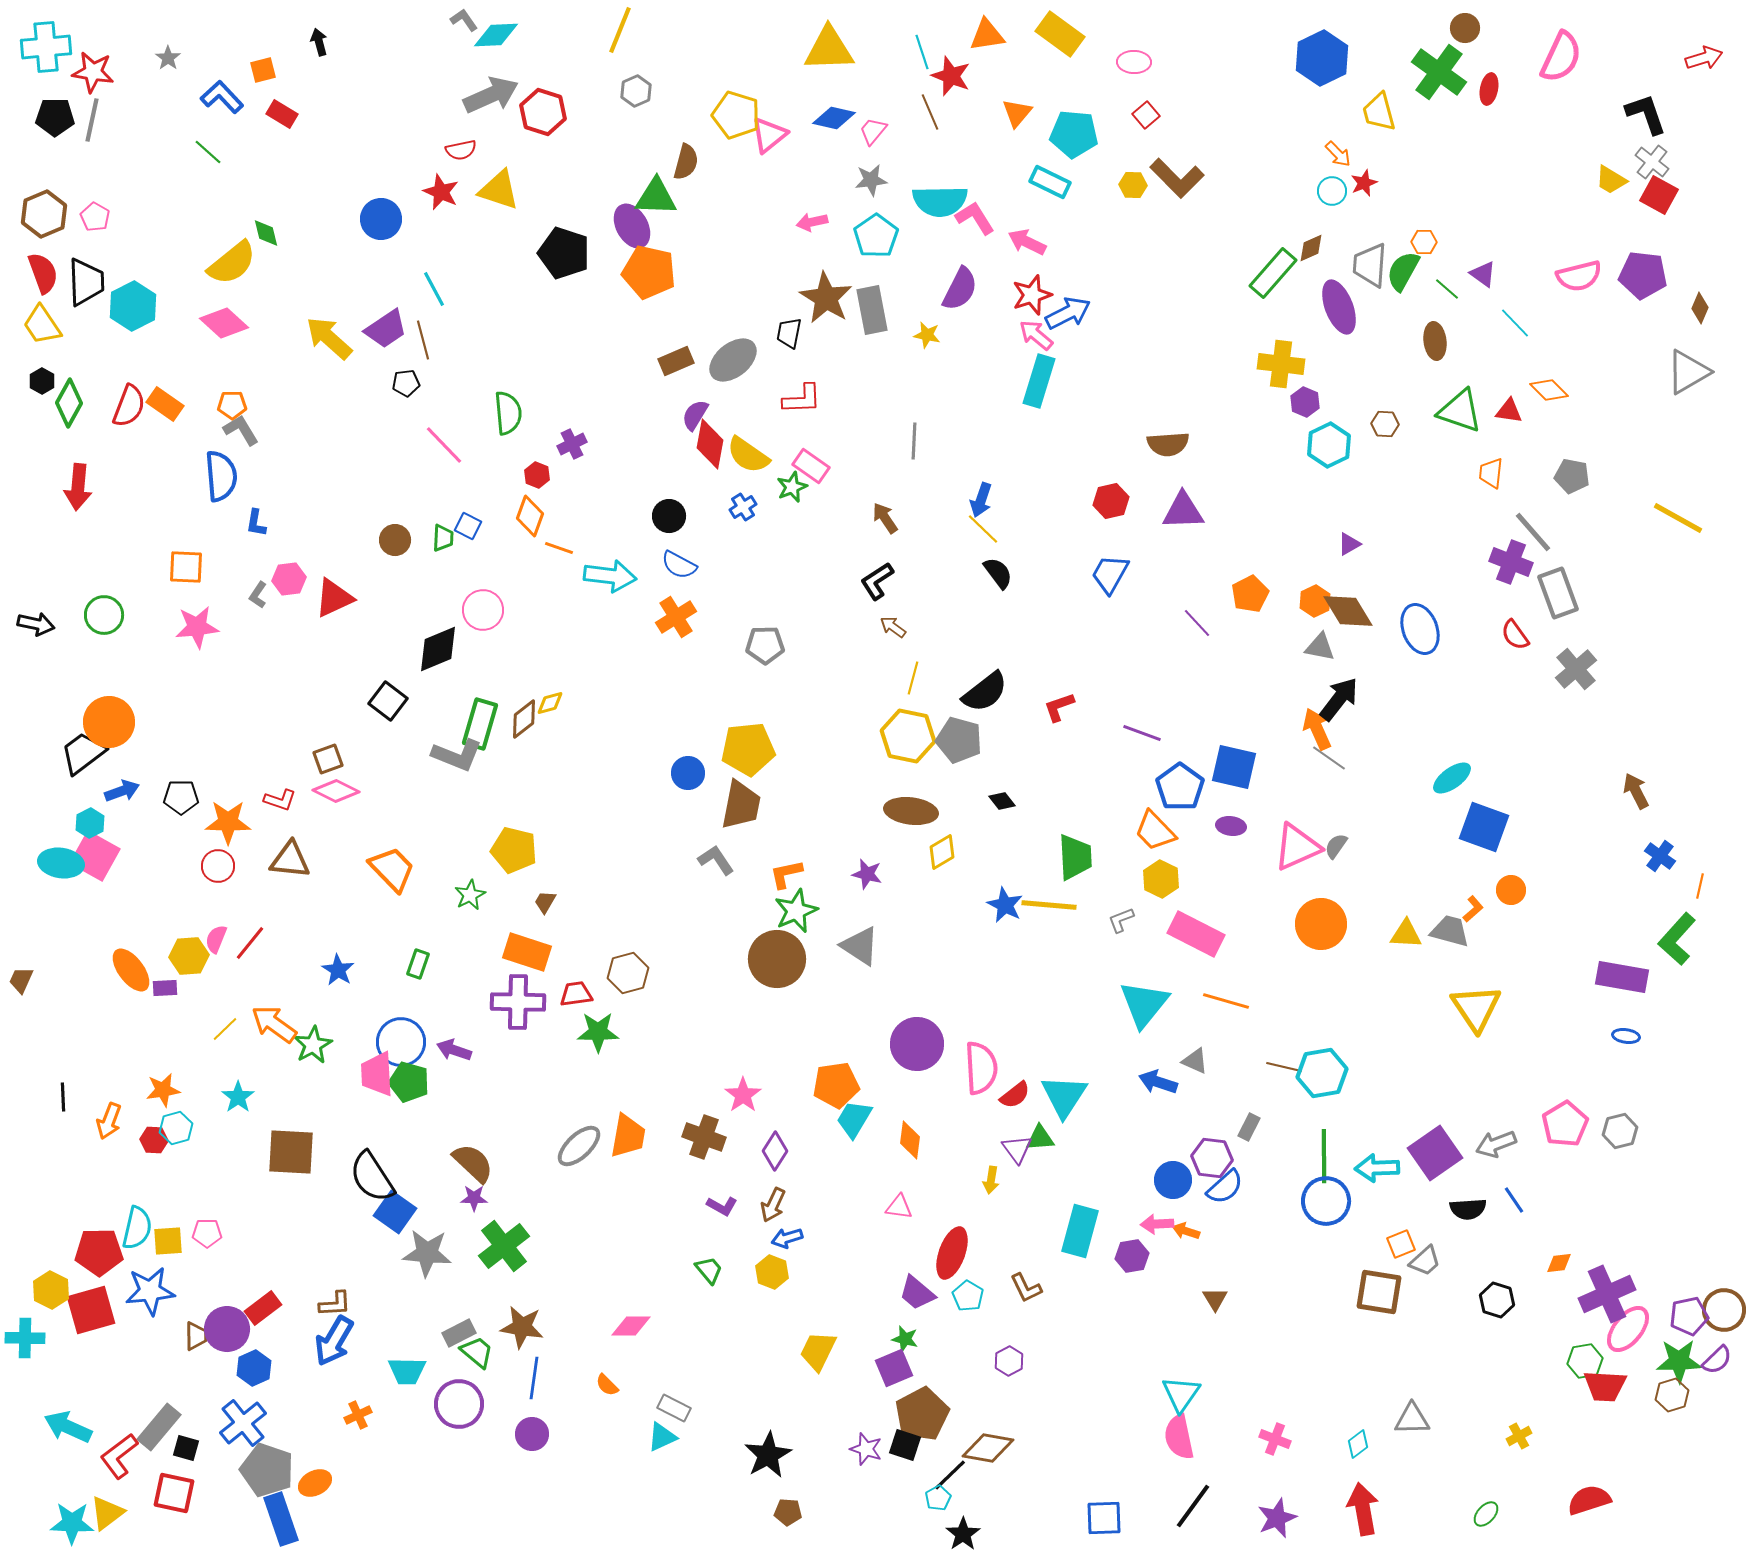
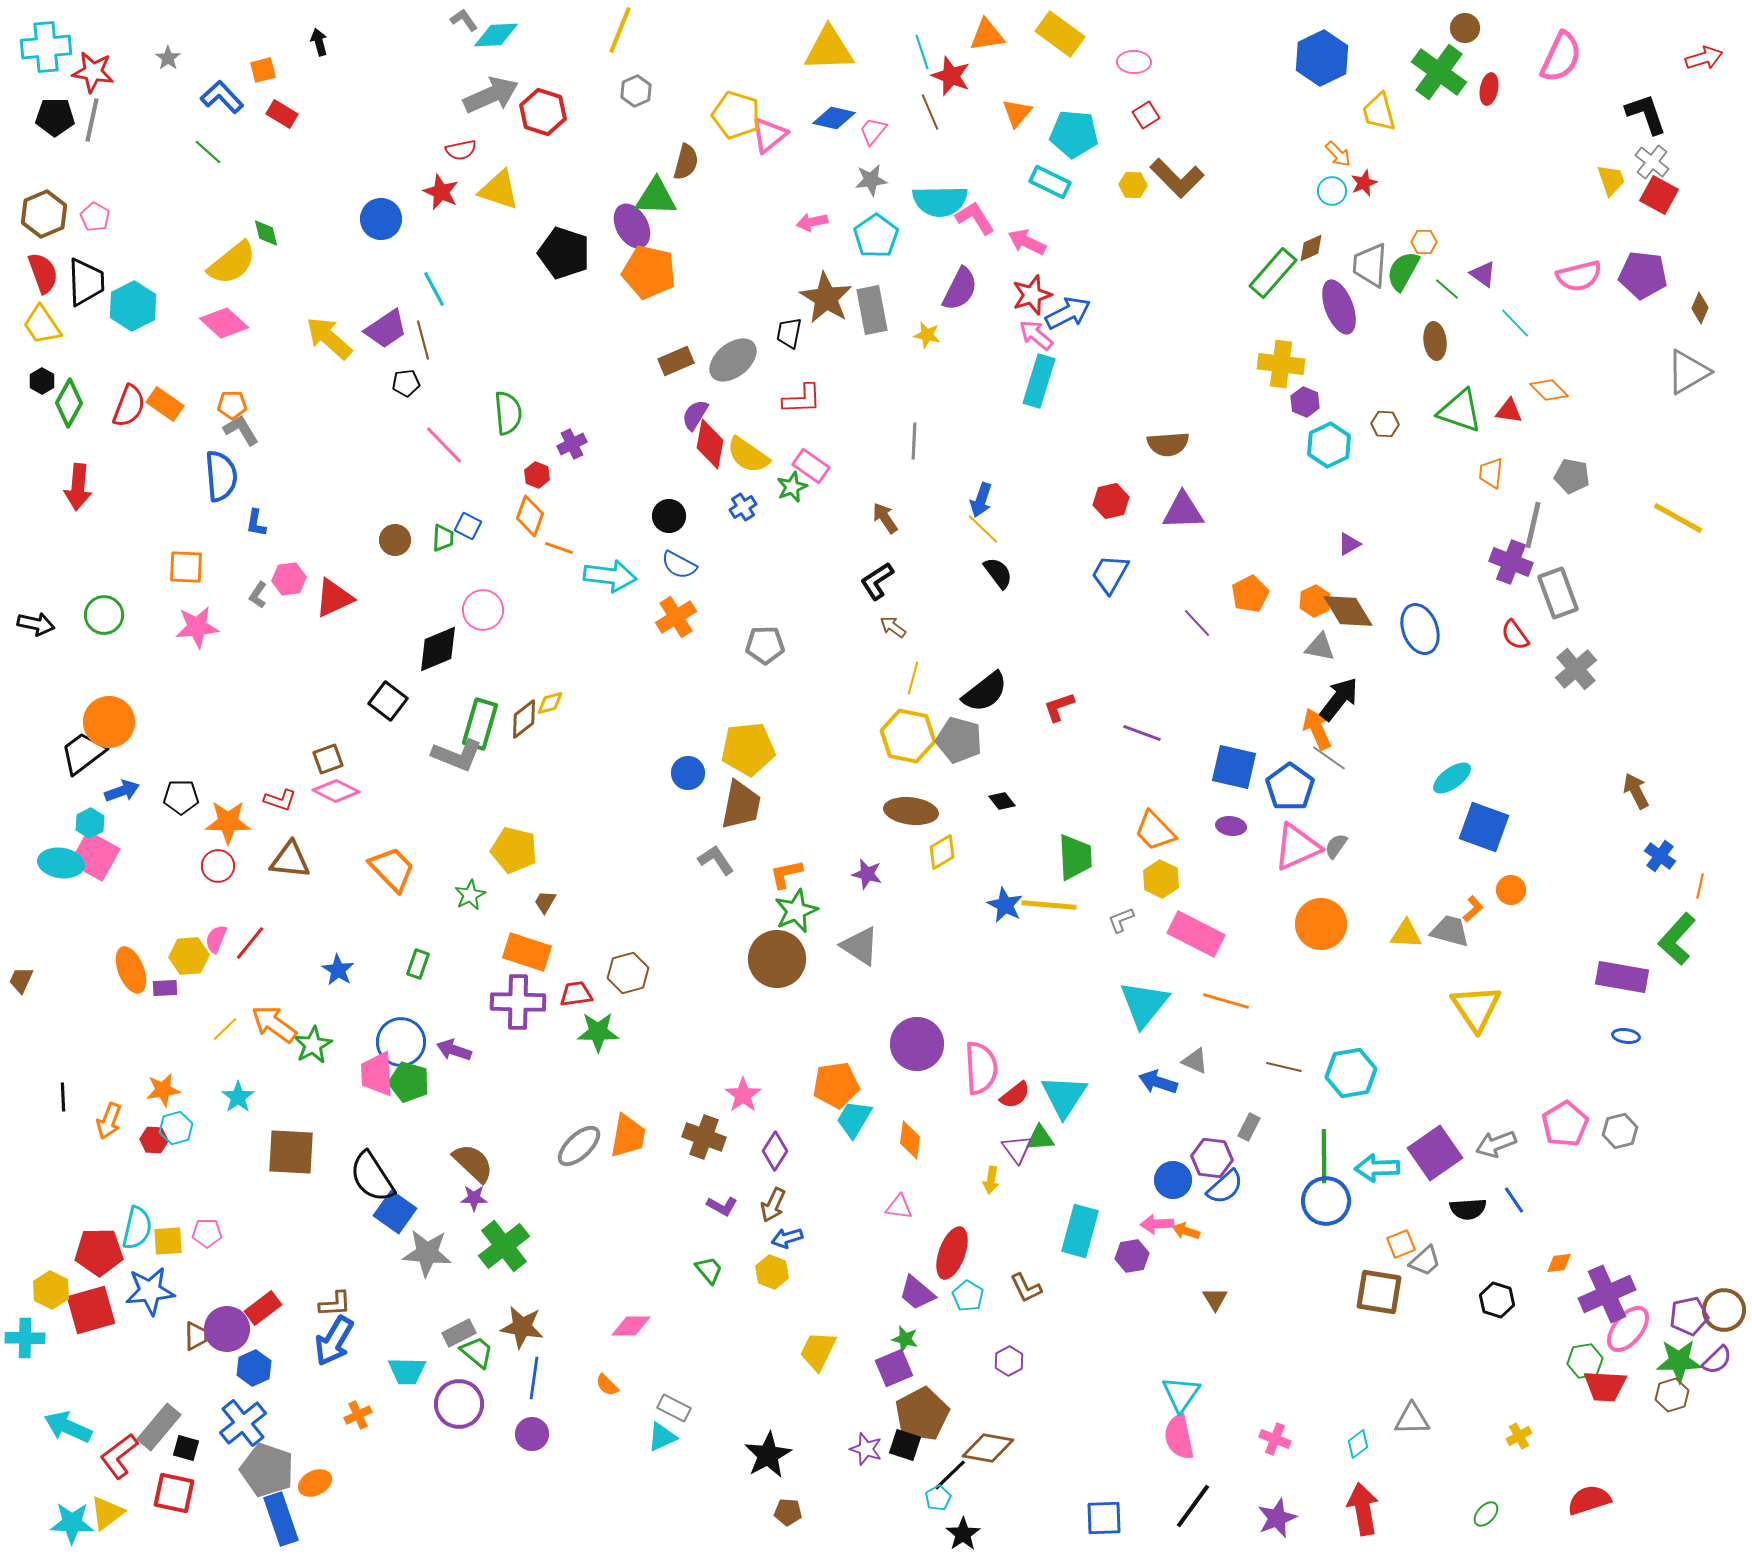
red square at (1146, 115): rotated 8 degrees clockwise
yellow trapezoid at (1611, 180): rotated 140 degrees counterclockwise
gray line at (1533, 532): moved 7 px up; rotated 54 degrees clockwise
blue pentagon at (1180, 787): moved 110 px right
orange ellipse at (131, 970): rotated 15 degrees clockwise
cyan hexagon at (1322, 1073): moved 29 px right
